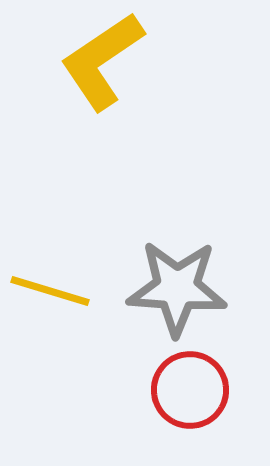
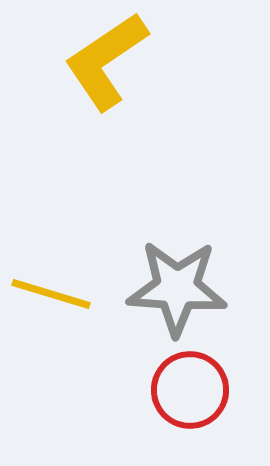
yellow L-shape: moved 4 px right
yellow line: moved 1 px right, 3 px down
